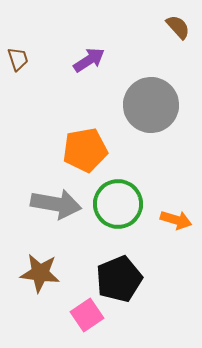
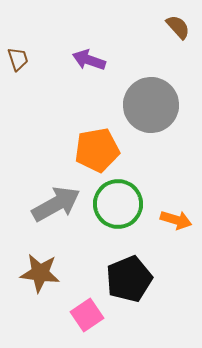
purple arrow: rotated 128 degrees counterclockwise
orange pentagon: moved 12 px right
gray arrow: rotated 39 degrees counterclockwise
black pentagon: moved 10 px right
